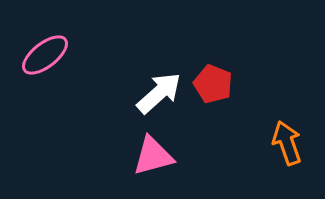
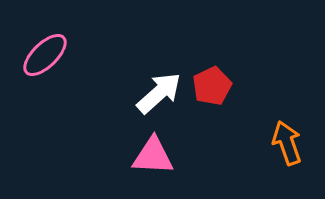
pink ellipse: rotated 6 degrees counterclockwise
red pentagon: moved 1 px left, 2 px down; rotated 24 degrees clockwise
pink triangle: rotated 18 degrees clockwise
